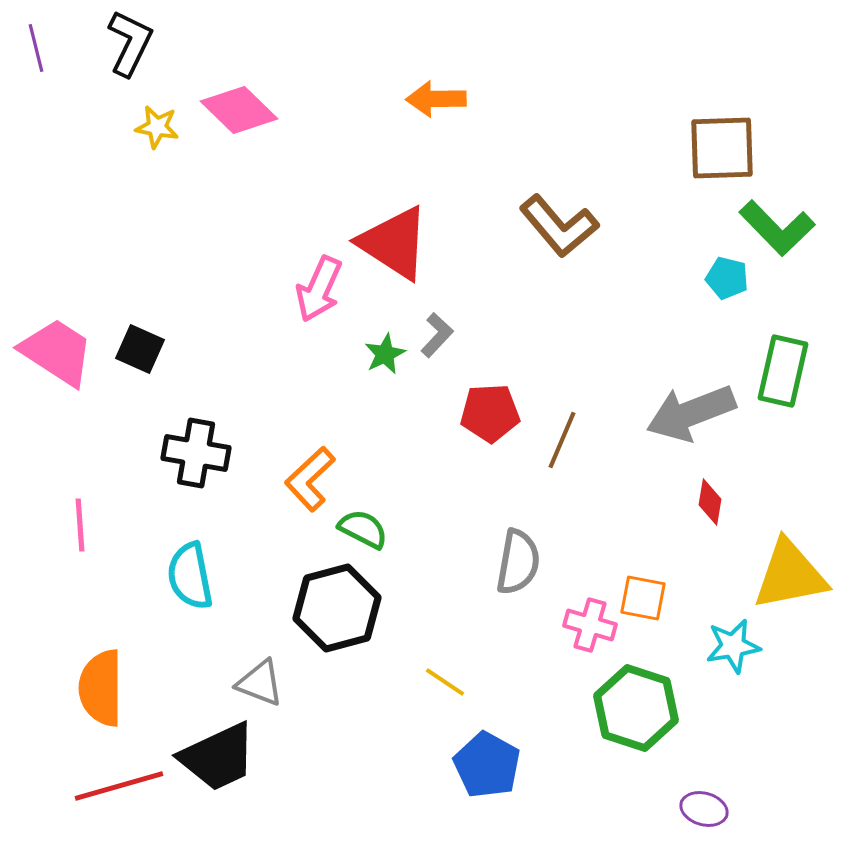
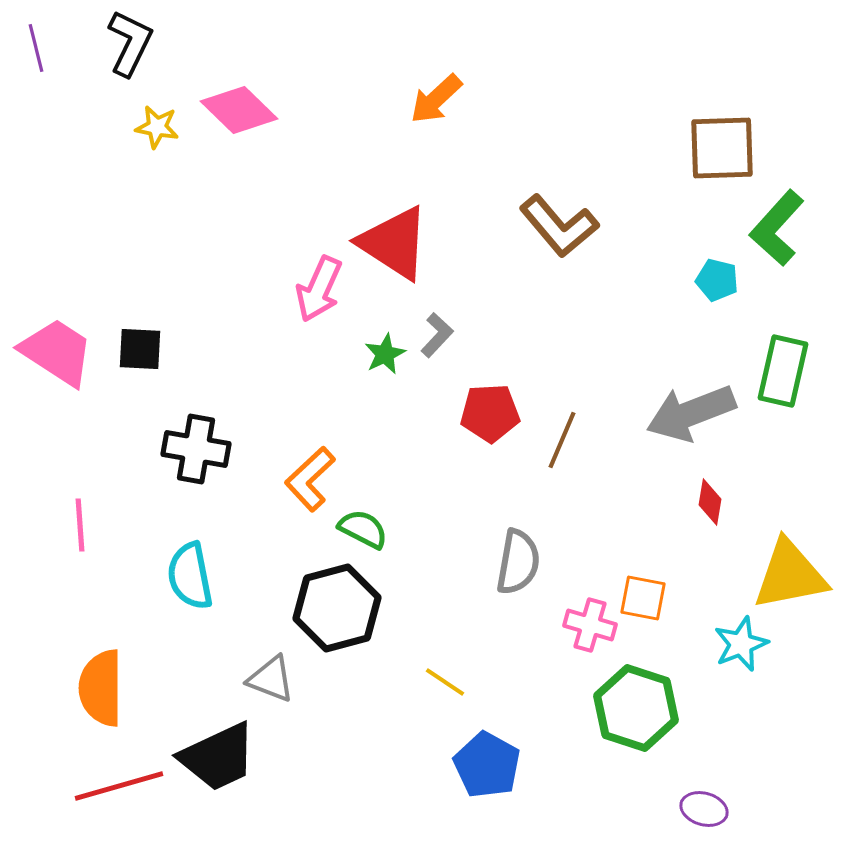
orange arrow: rotated 42 degrees counterclockwise
green L-shape: rotated 86 degrees clockwise
cyan pentagon: moved 10 px left, 2 px down
black square: rotated 21 degrees counterclockwise
black cross: moved 4 px up
cyan star: moved 8 px right, 2 px up; rotated 12 degrees counterclockwise
gray triangle: moved 11 px right, 4 px up
